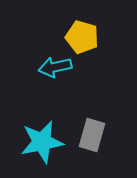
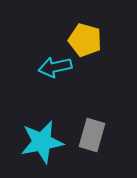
yellow pentagon: moved 3 px right, 3 px down
